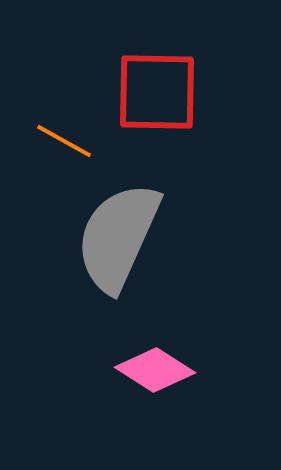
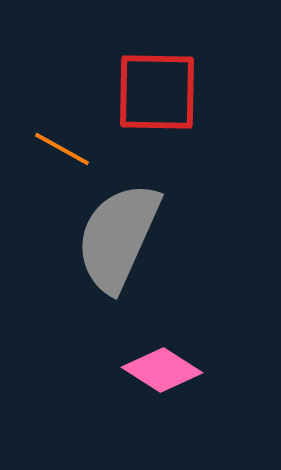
orange line: moved 2 px left, 8 px down
pink diamond: moved 7 px right
